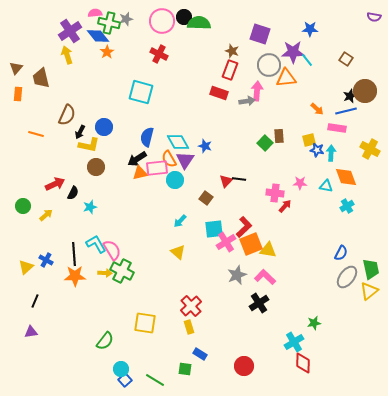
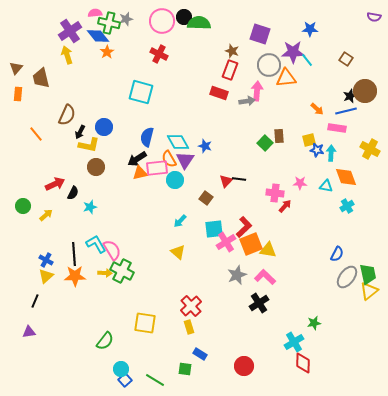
orange line at (36, 134): rotated 35 degrees clockwise
blue semicircle at (341, 253): moved 4 px left, 1 px down
yellow triangle at (26, 267): moved 20 px right, 9 px down
green trapezoid at (371, 269): moved 3 px left, 5 px down
purple triangle at (31, 332): moved 2 px left
